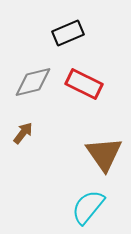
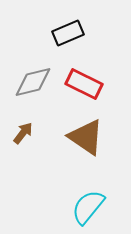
brown triangle: moved 18 px left, 17 px up; rotated 21 degrees counterclockwise
